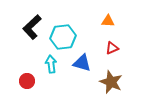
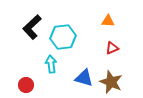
blue triangle: moved 2 px right, 15 px down
red circle: moved 1 px left, 4 px down
